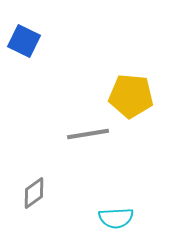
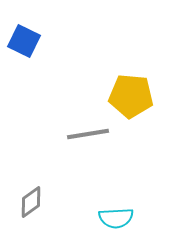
gray diamond: moved 3 px left, 9 px down
